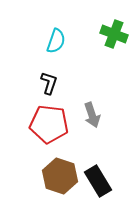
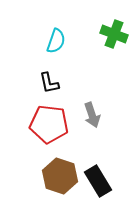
black L-shape: rotated 150 degrees clockwise
